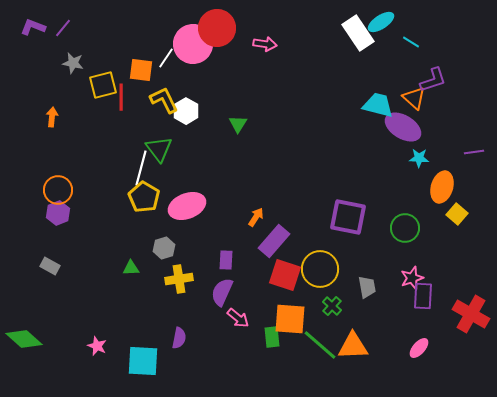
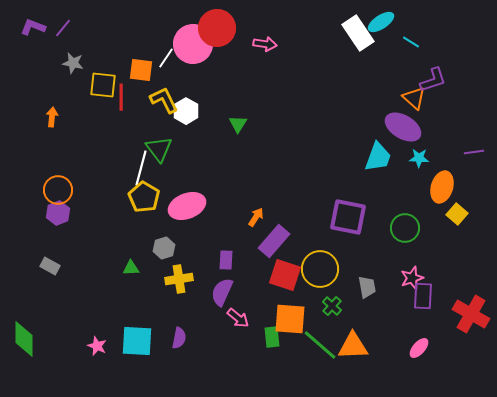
yellow square at (103, 85): rotated 20 degrees clockwise
cyan trapezoid at (378, 105): moved 52 px down; rotated 96 degrees clockwise
green diamond at (24, 339): rotated 48 degrees clockwise
cyan square at (143, 361): moved 6 px left, 20 px up
